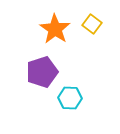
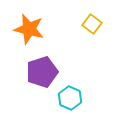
orange star: moved 26 px left; rotated 20 degrees counterclockwise
cyan hexagon: rotated 20 degrees clockwise
